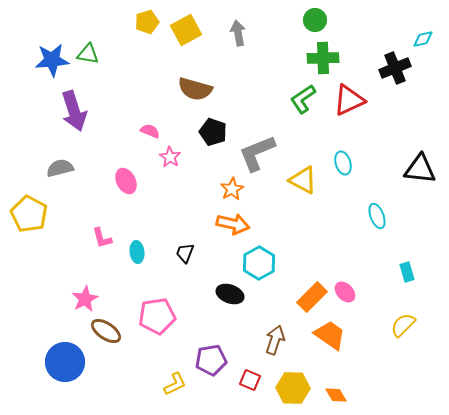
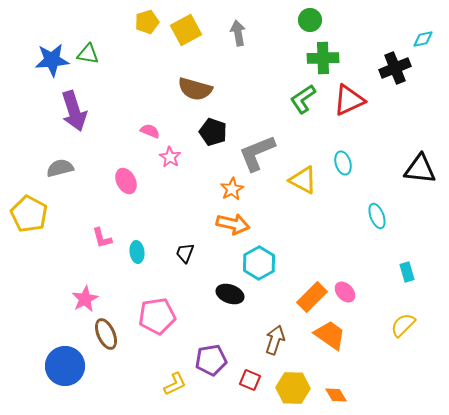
green circle at (315, 20): moved 5 px left
brown ellipse at (106, 331): moved 3 px down; rotated 32 degrees clockwise
blue circle at (65, 362): moved 4 px down
